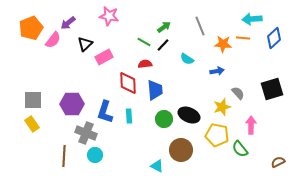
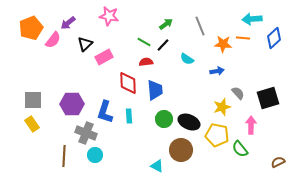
green arrow: moved 2 px right, 3 px up
red semicircle: moved 1 px right, 2 px up
black square: moved 4 px left, 9 px down
black ellipse: moved 7 px down
